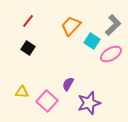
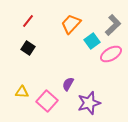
orange trapezoid: moved 2 px up
cyan square: rotated 21 degrees clockwise
